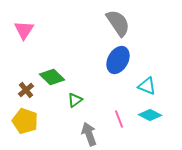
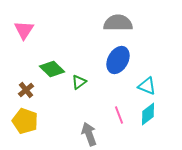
gray semicircle: rotated 56 degrees counterclockwise
green diamond: moved 8 px up
green triangle: moved 4 px right, 18 px up
cyan diamond: moved 2 px left, 1 px up; rotated 65 degrees counterclockwise
pink line: moved 4 px up
